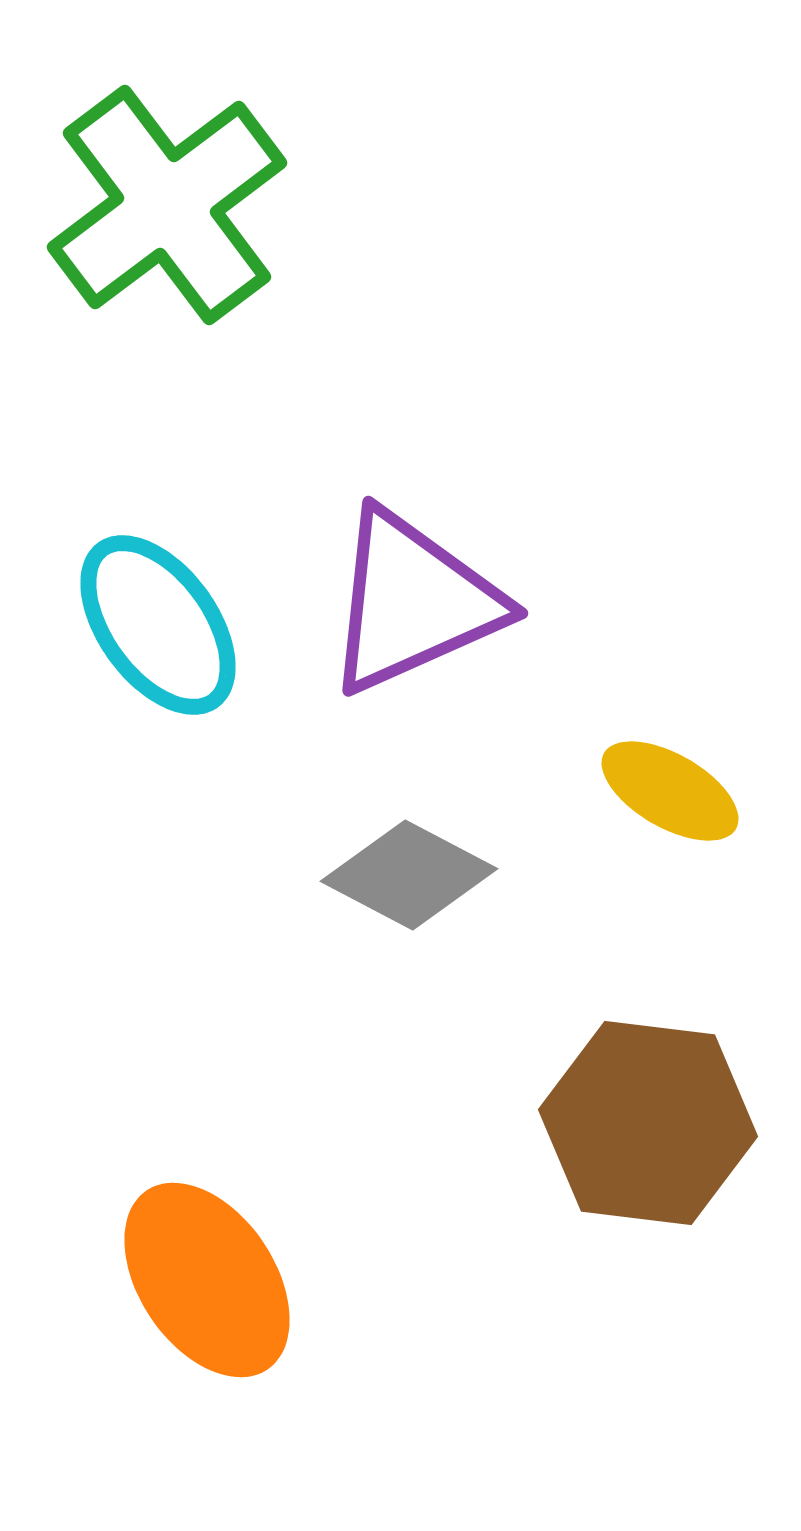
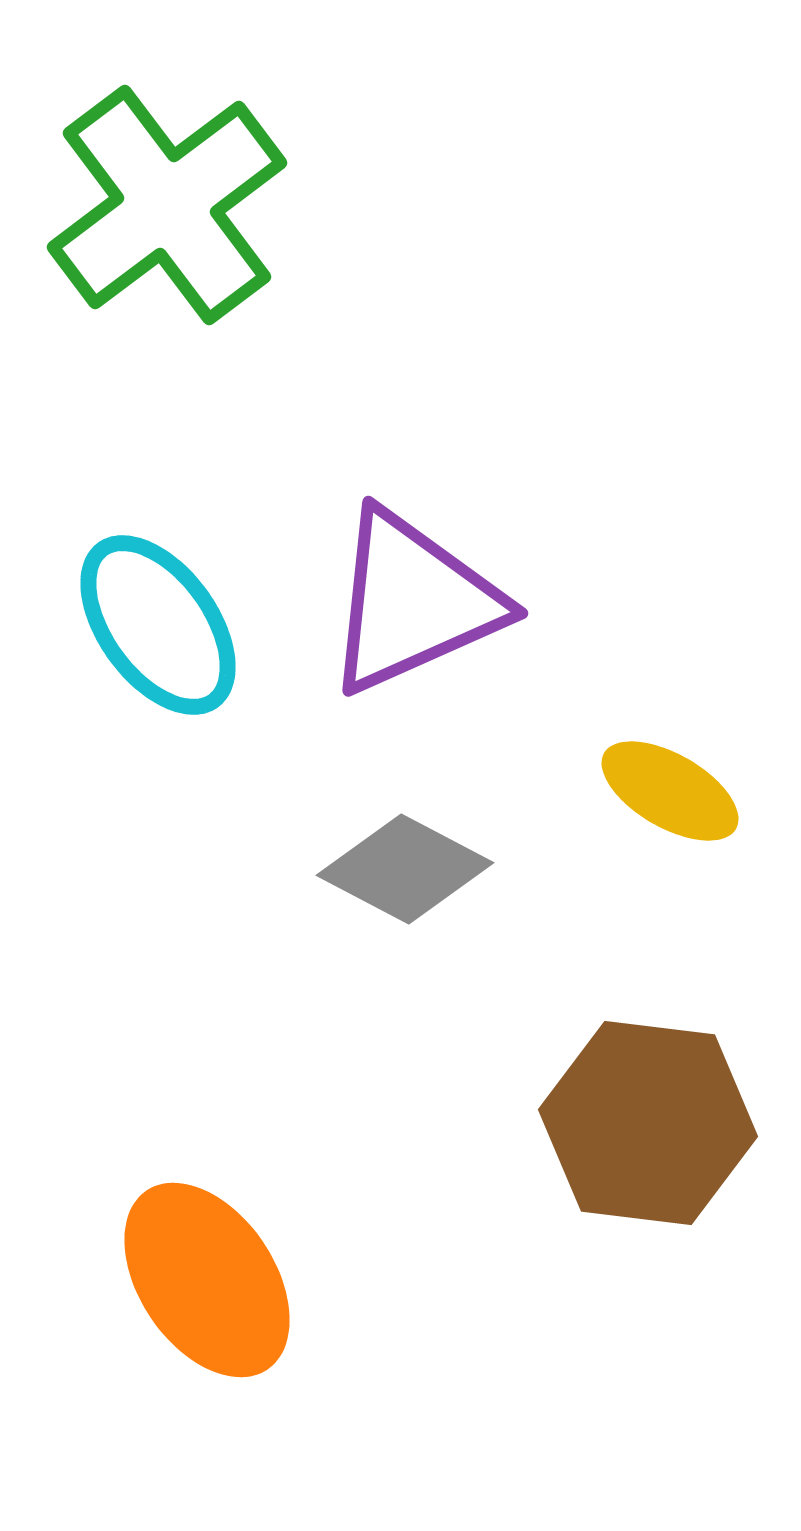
gray diamond: moved 4 px left, 6 px up
